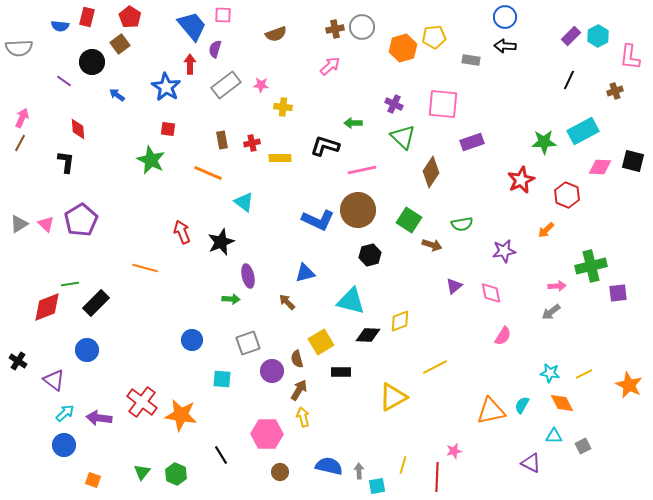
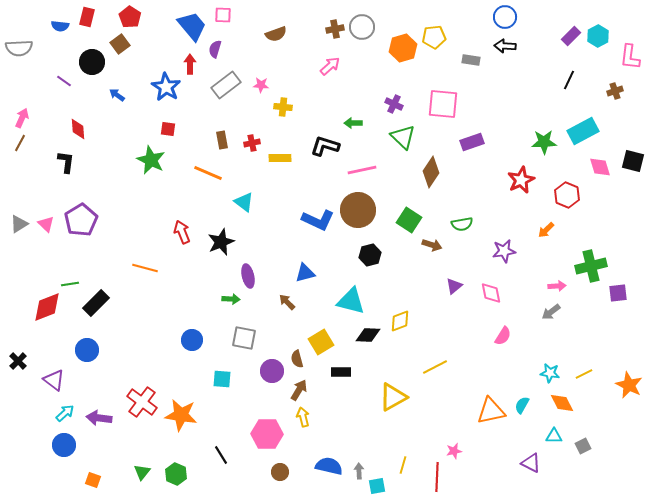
pink diamond at (600, 167): rotated 70 degrees clockwise
gray square at (248, 343): moved 4 px left, 5 px up; rotated 30 degrees clockwise
black cross at (18, 361): rotated 12 degrees clockwise
